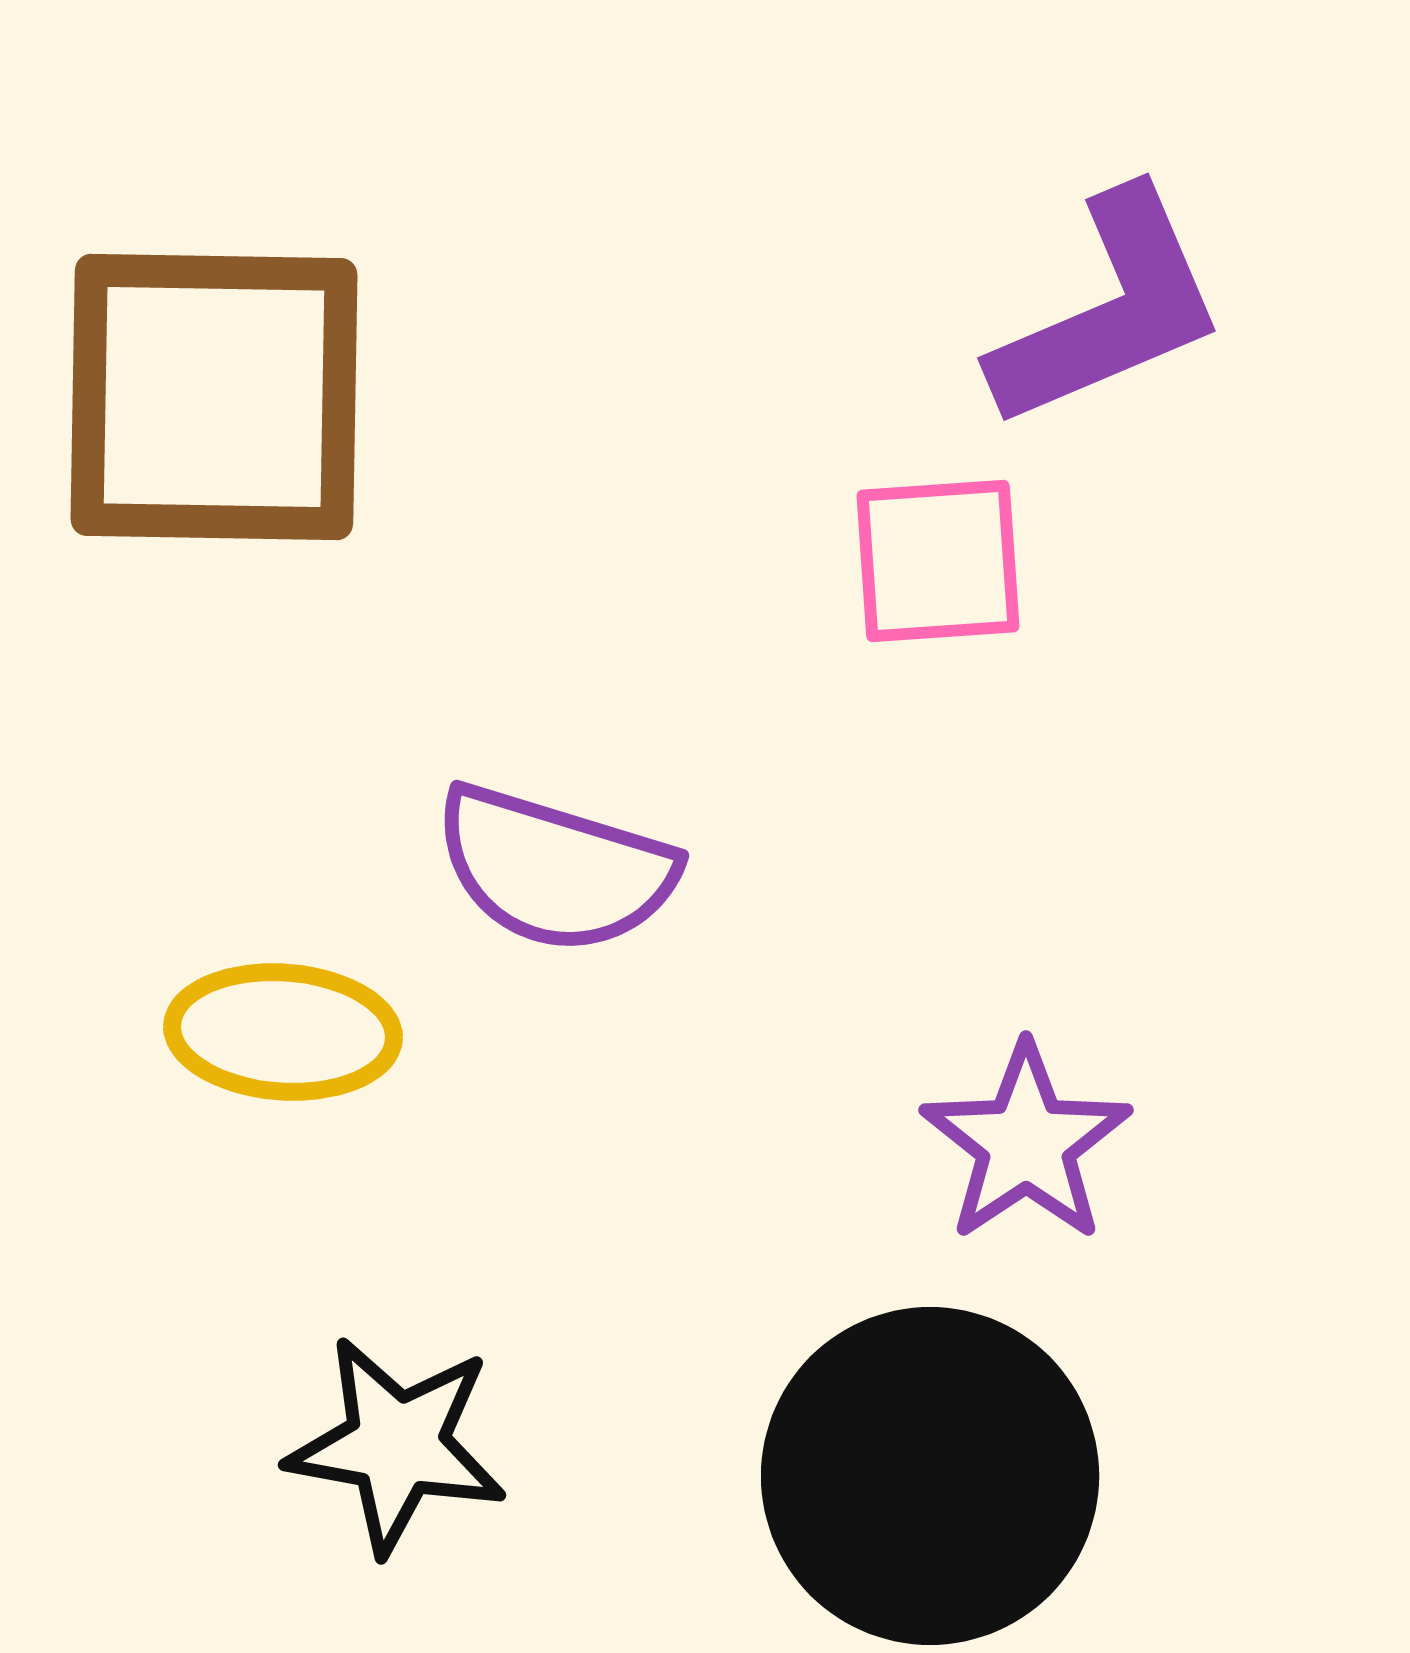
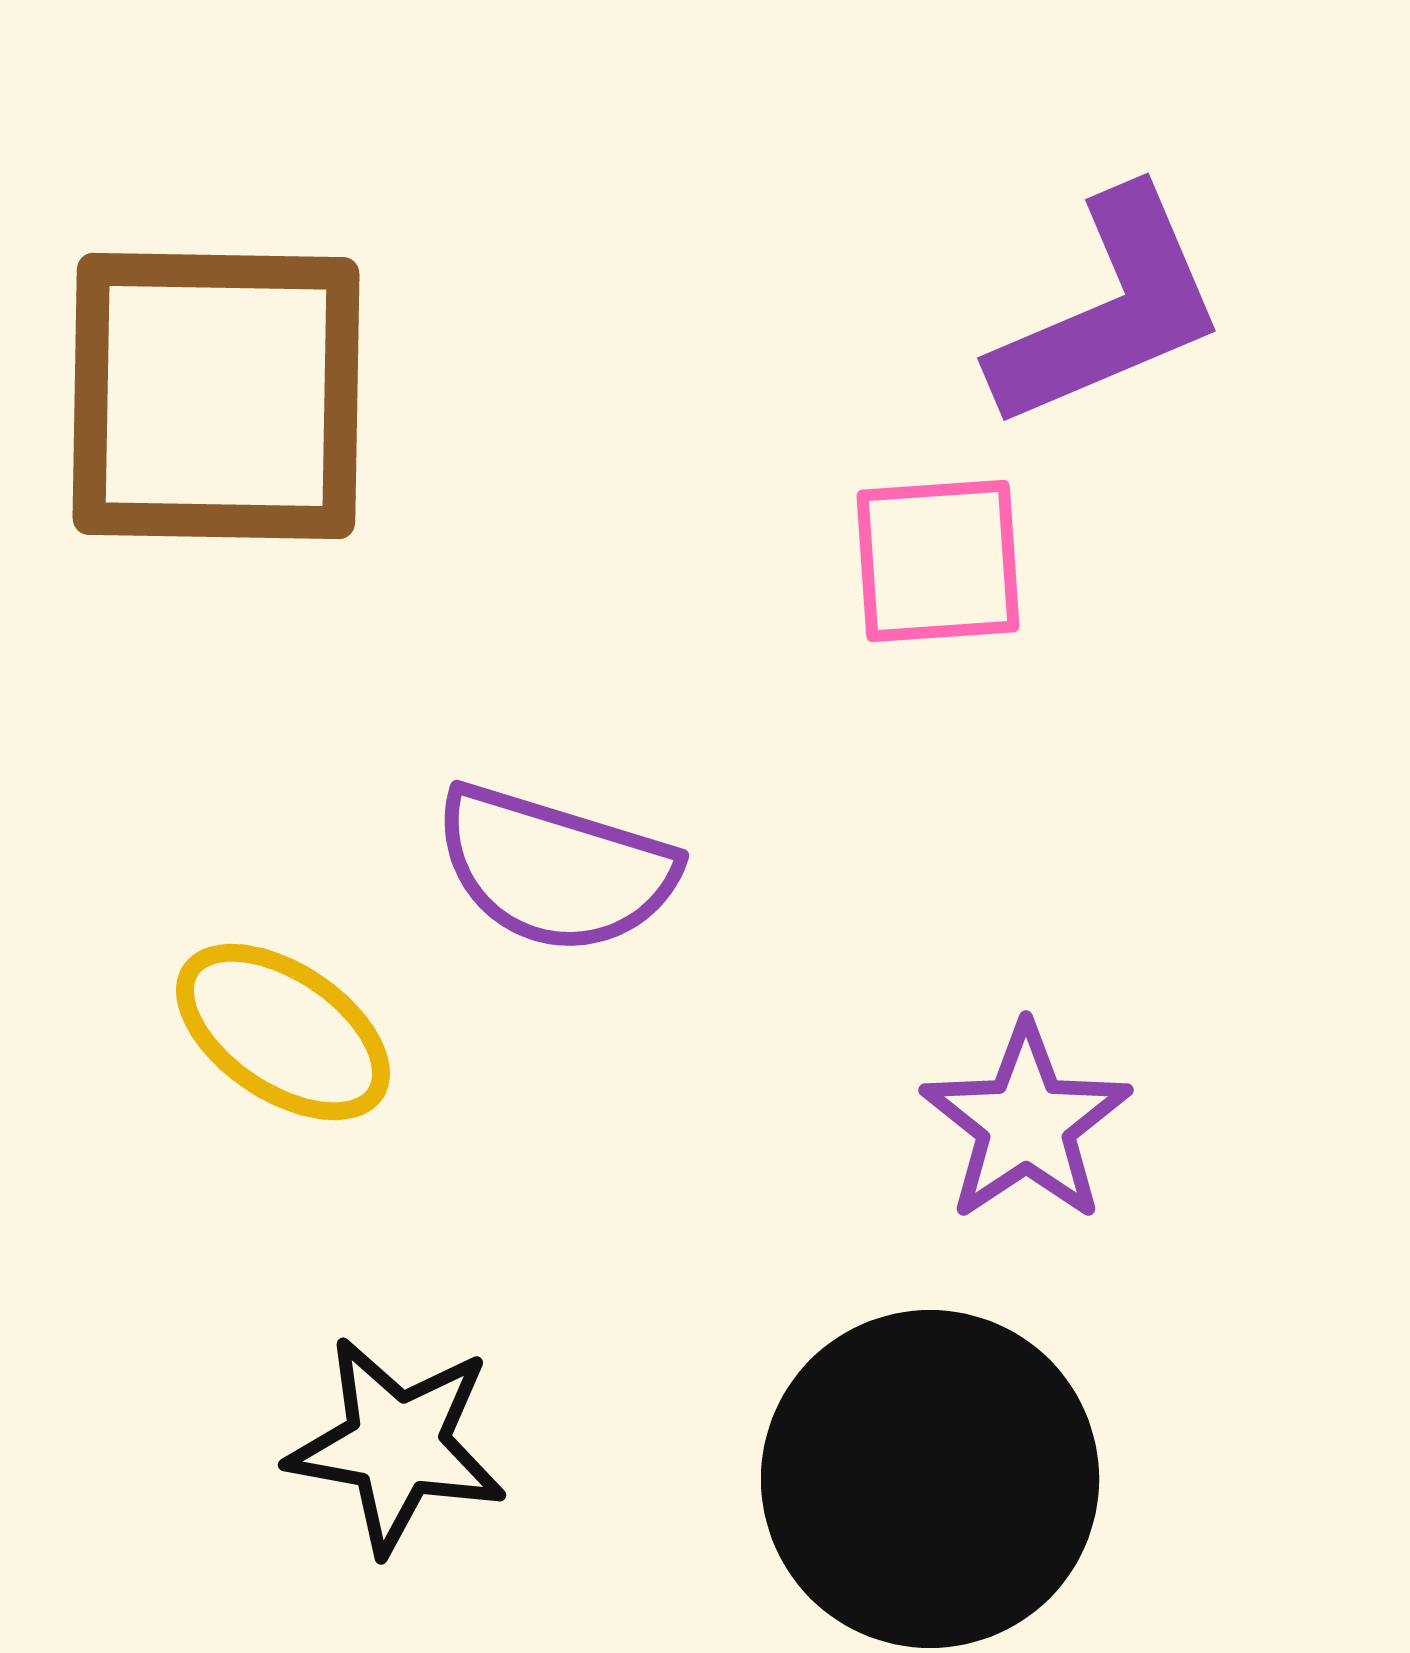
brown square: moved 2 px right, 1 px up
yellow ellipse: rotated 30 degrees clockwise
purple star: moved 20 px up
black circle: moved 3 px down
